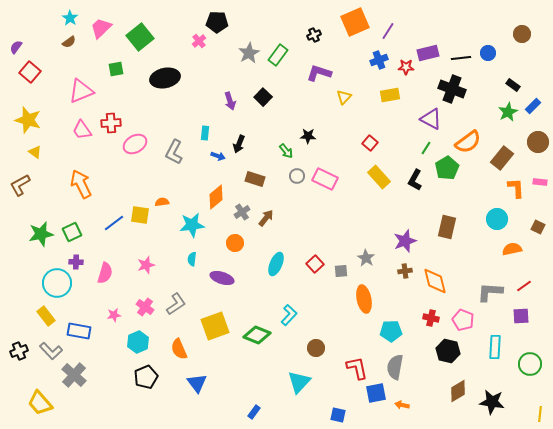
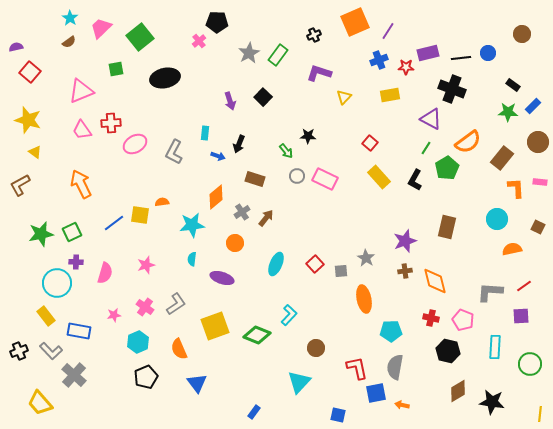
purple semicircle at (16, 47): rotated 40 degrees clockwise
green star at (508, 112): rotated 30 degrees clockwise
